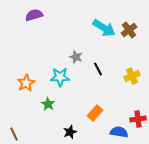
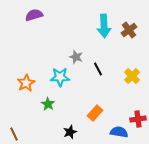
cyan arrow: moved 2 px up; rotated 55 degrees clockwise
yellow cross: rotated 21 degrees counterclockwise
